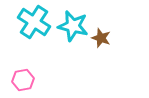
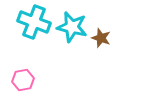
cyan cross: rotated 12 degrees counterclockwise
cyan star: moved 1 px left, 1 px down
